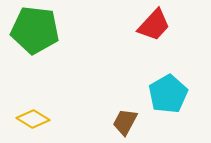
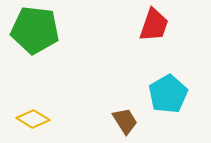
red trapezoid: rotated 24 degrees counterclockwise
brown trapezoid: moved 1 px up; rotated 120 degrees clockwise
